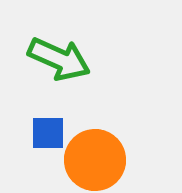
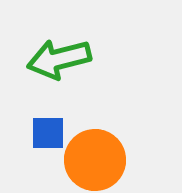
green arrow: rotated 142 degrees clockwise
